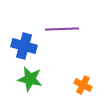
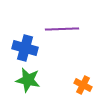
blue cross: moved 1 px right, 2 px down
green star: moved 2 px left, 1 px down
